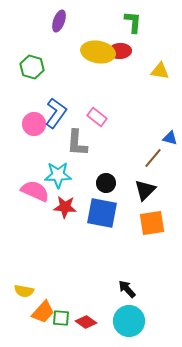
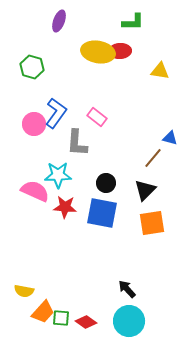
green L-shape: rotated 85 degrees clockwise
